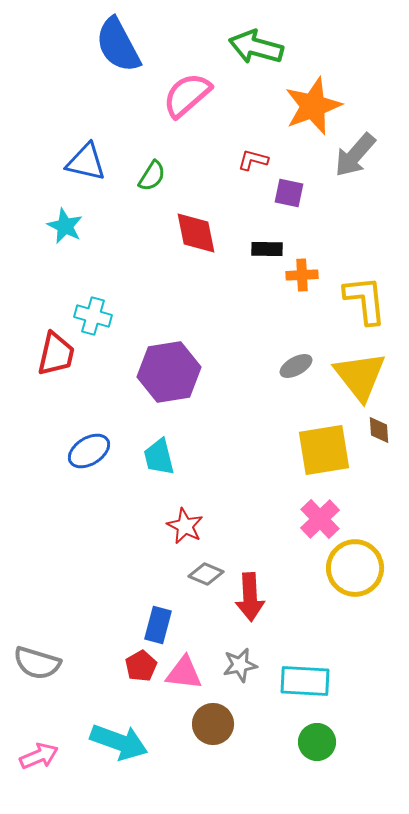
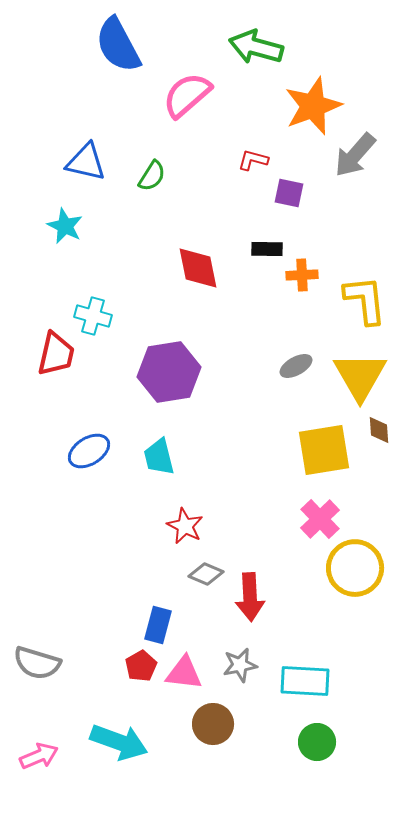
red diamond: moved 2 px right, 35 px down
yellow triangle: rotated 8 degrees clockwise
